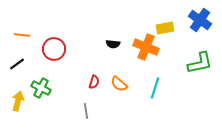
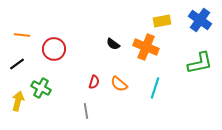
yellow rectangle: moved 3 px left, 7 px up
black semicircle: rotated 32 degrees clockwise
